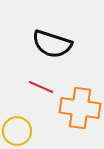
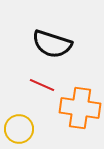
red line: moved 1 px right, 2 px up
yellow circle: moved 2 px right, 2 px up
